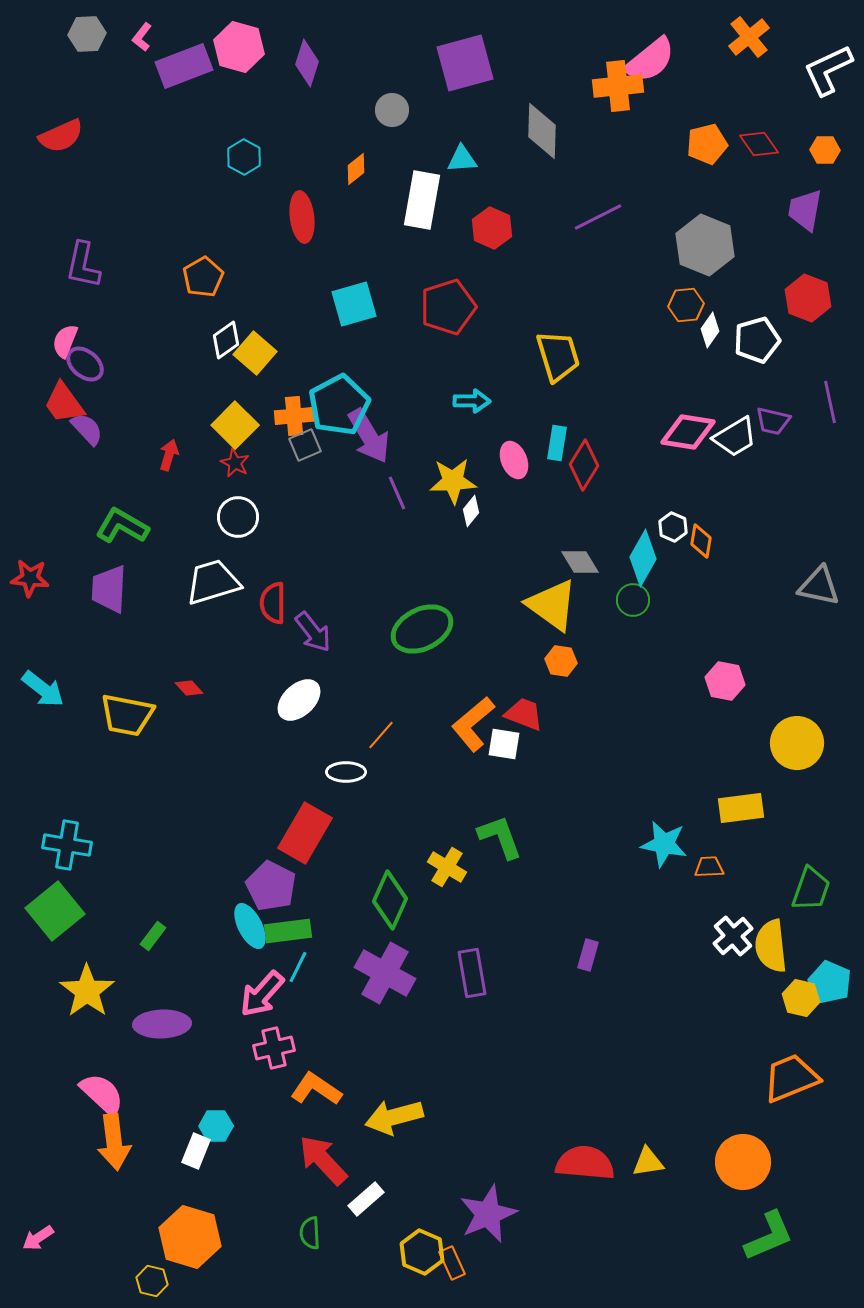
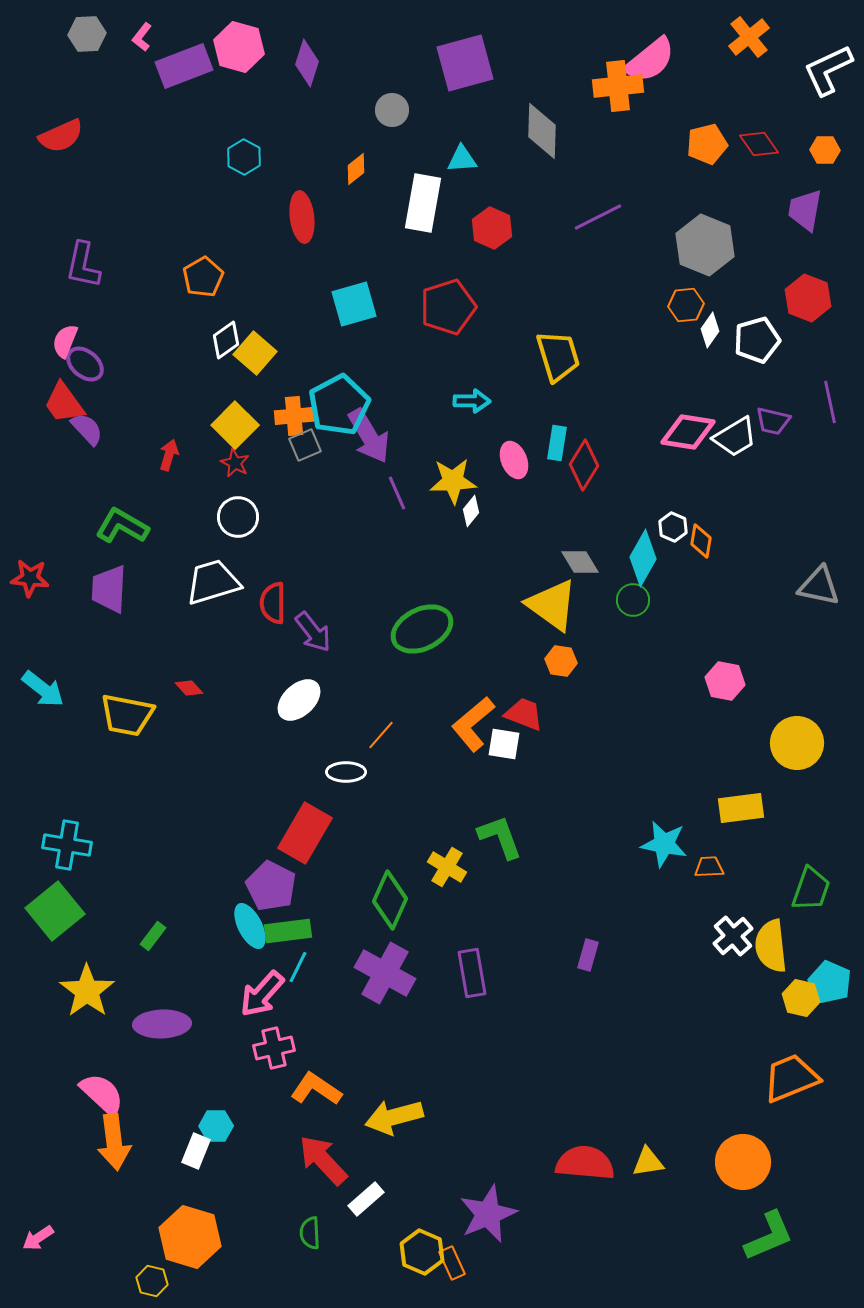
white rectangle at (422, 200): moved 1 px right, 3 px down
